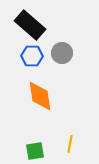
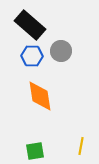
gray circle: moved 1 px left, 2 px up
yellow line: moved 11 px right, 2 px down
